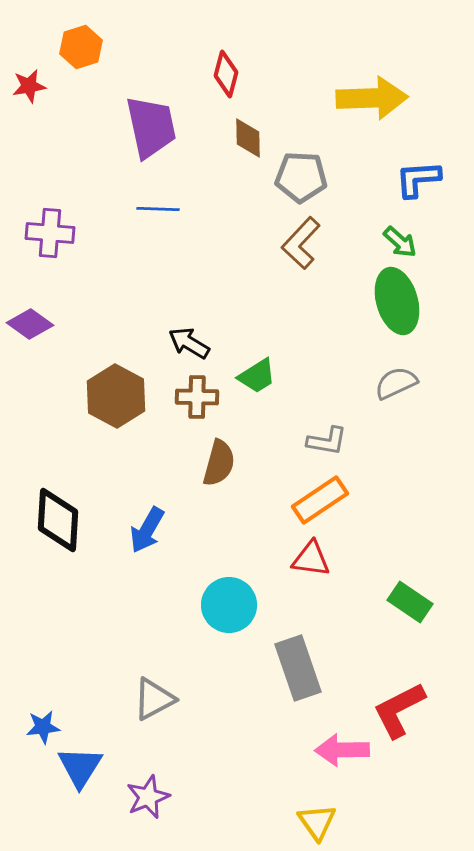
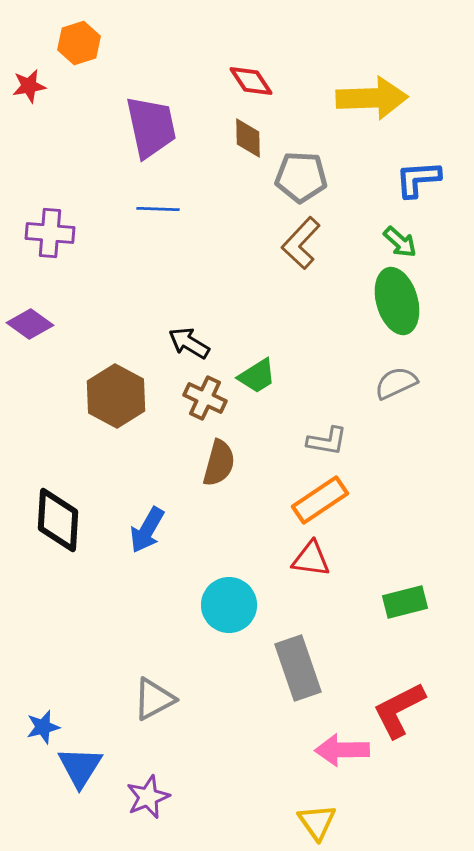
orange hexagon: moved 2 px left, 4 px up
red diamond: moved 25 px right, 7 px down; rotated 48 degrees counterclockwise
brown cross: moved 8 px right, 1 px down; rotated 24 degrees clockwise
green rectangle: moved 5 px left; rotated 48 degrees counterclockwise
blue star: rotated 8 degrees counterclockwise
